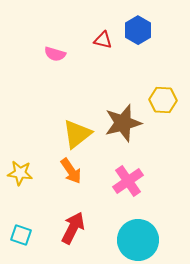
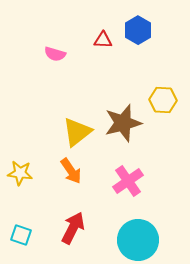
red triangle: rotated 12 degrees counterclockwise
yellow triangle: moved 2 px up
